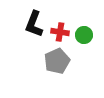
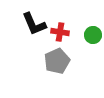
black L-shape: rotated 44 degrees counterclockwise
green circle: moved 9 px right
